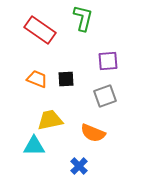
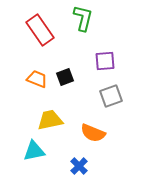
red rectangle: rotated 20 degrees clockwise
purple square: moved 3 px left
black square: moved 1 px left, 2 px up; rotated 18 degrees counterclockwise
gray square: moved 6 px right
cyan triangle: moved 5 px down; rotated 10 degrees counterclockwise
